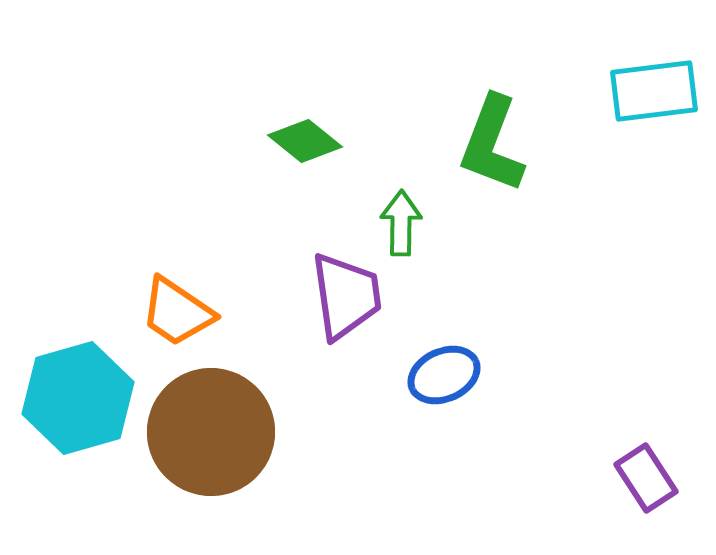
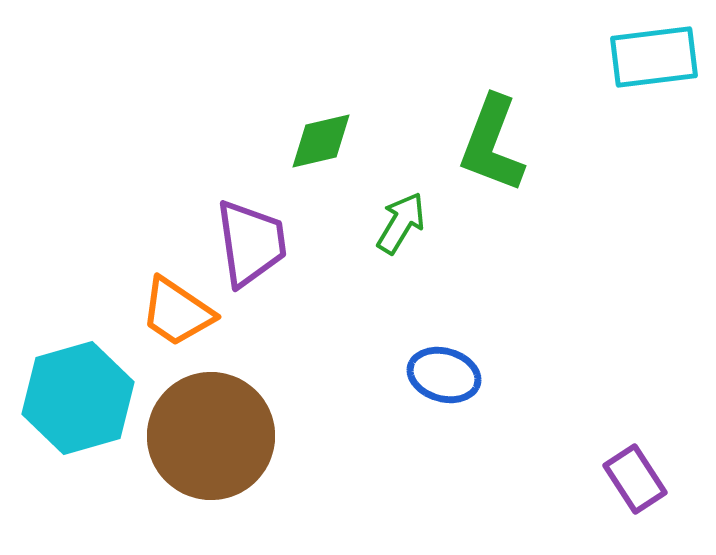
cyan rectangle: moved 34 px up
green diamond: moved 16 px right; rotated 52 degrees counterclockwise
green arrow: rotated 30 degrees clockwise
purple trapezoid: moved 95 px left, 53 px up
blue ellipse: rotated 40 degrees clockwise
brown circle: moved 4 px down
purple rectangle: moved 11 px left, 1 px down
